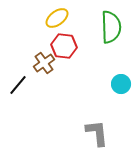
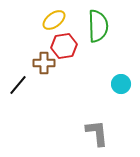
yellow ellipse: moved 3 px left, 2 px down
green semicircle: moved 13 px left, 1 px up
red hexagon: rotated 15 degrees counterclockwise
brown cross: rotated 35 degrees clockwise
